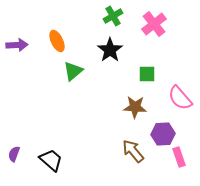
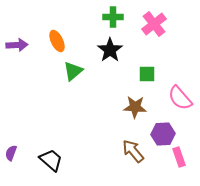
green cross: moved 1 px down; rotated 30 degrees clockwise
purple semicircle: moved 3 px left, 1 px up
